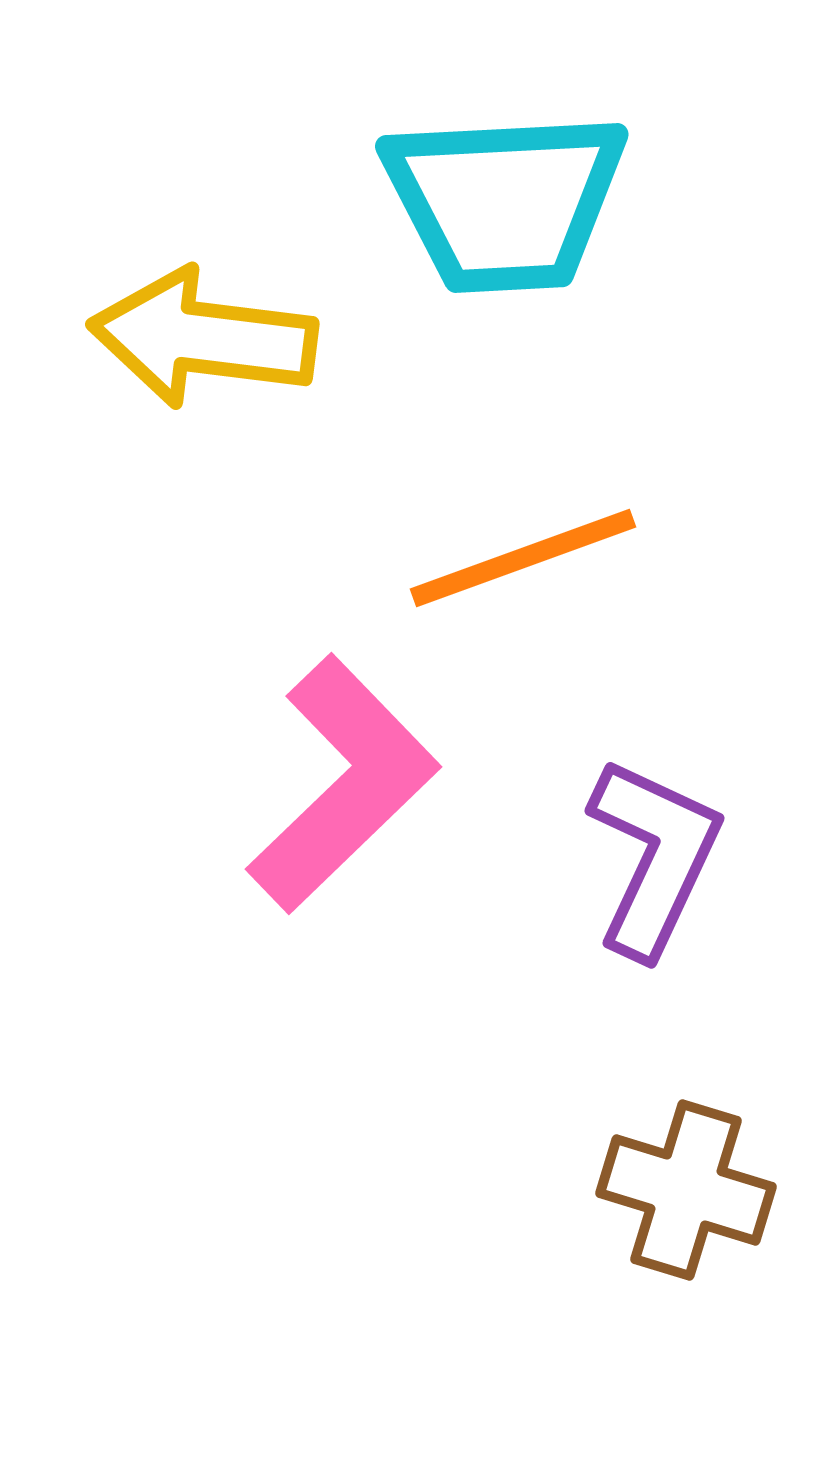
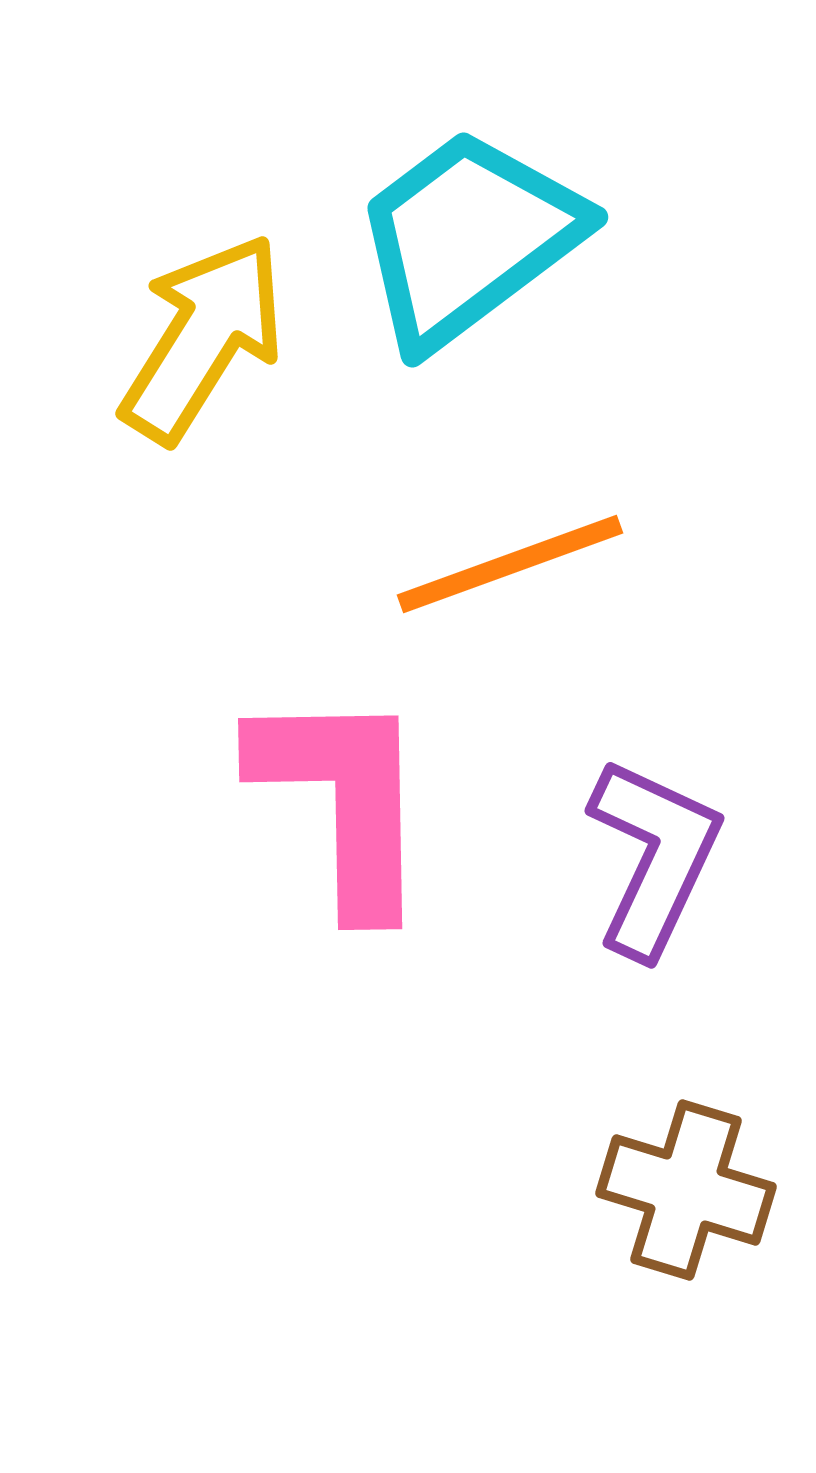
cyan trapezoid: moved 37 px left, 37 px down; rotated 146 degrees clockwise
yellow arrow: rotated 115 degrees clockwise
orange line: moved 13 px left, 6 px down
pink L-shape: moved 16 px down; rotated 47 degrees counterclockwise
